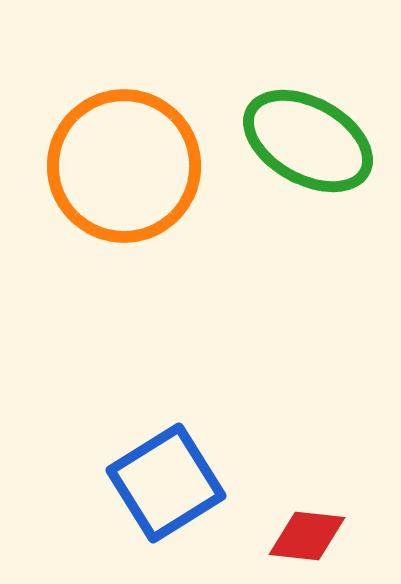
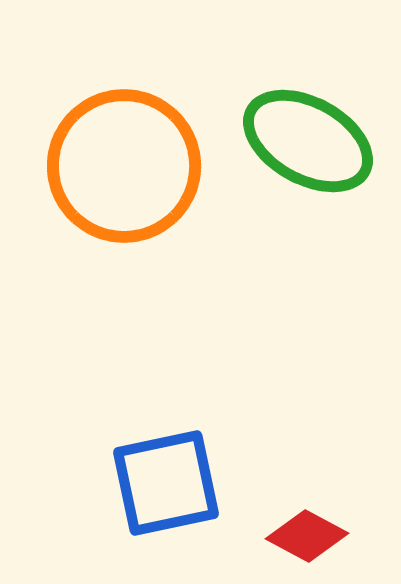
blue square: rotated 20 degrees clockwise
red diamond: rotated 22 degrees clockwise
